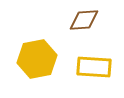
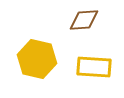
yellow hexagon: rotated 24 degrees clockwise
